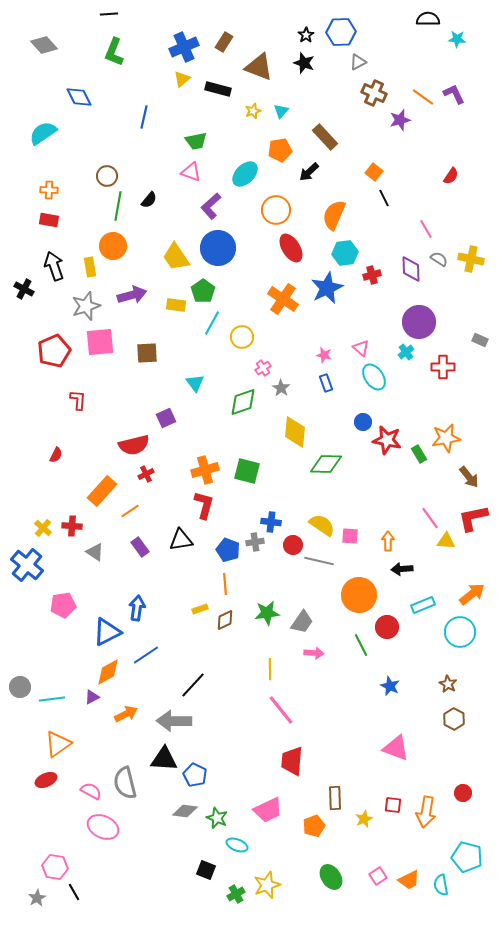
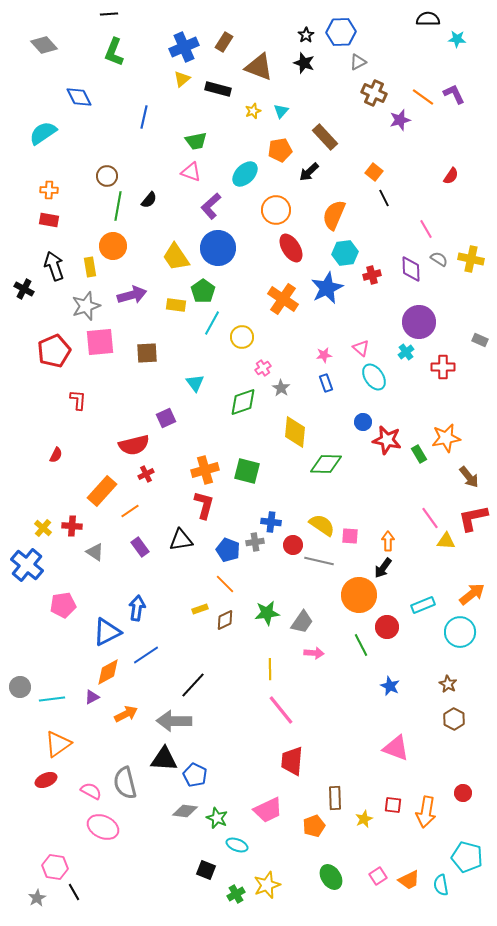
pink star at (324, 355): rotated 21 degrees counterclockwise
black arrow at (402, 569): moved 19 px left, 1 px up; rotated 50 degrees counterclockwise
orange line at (225, 584): rotated 40 degrees counterclockwise
